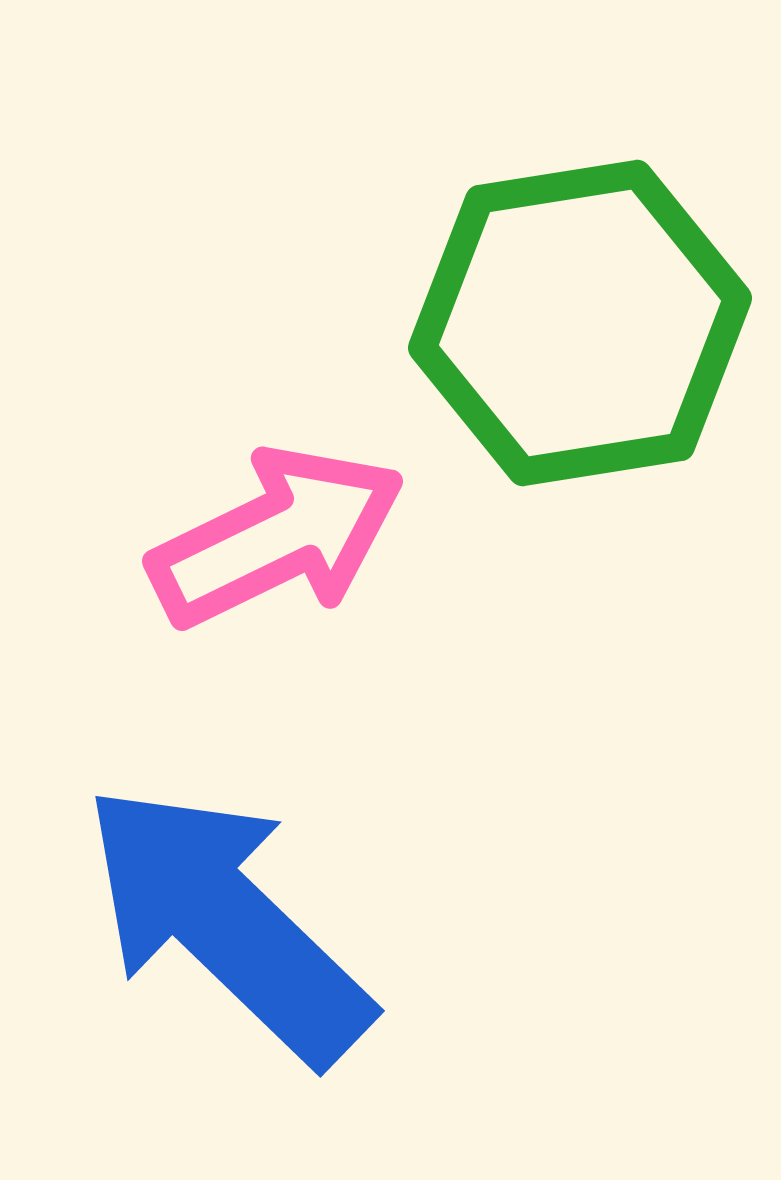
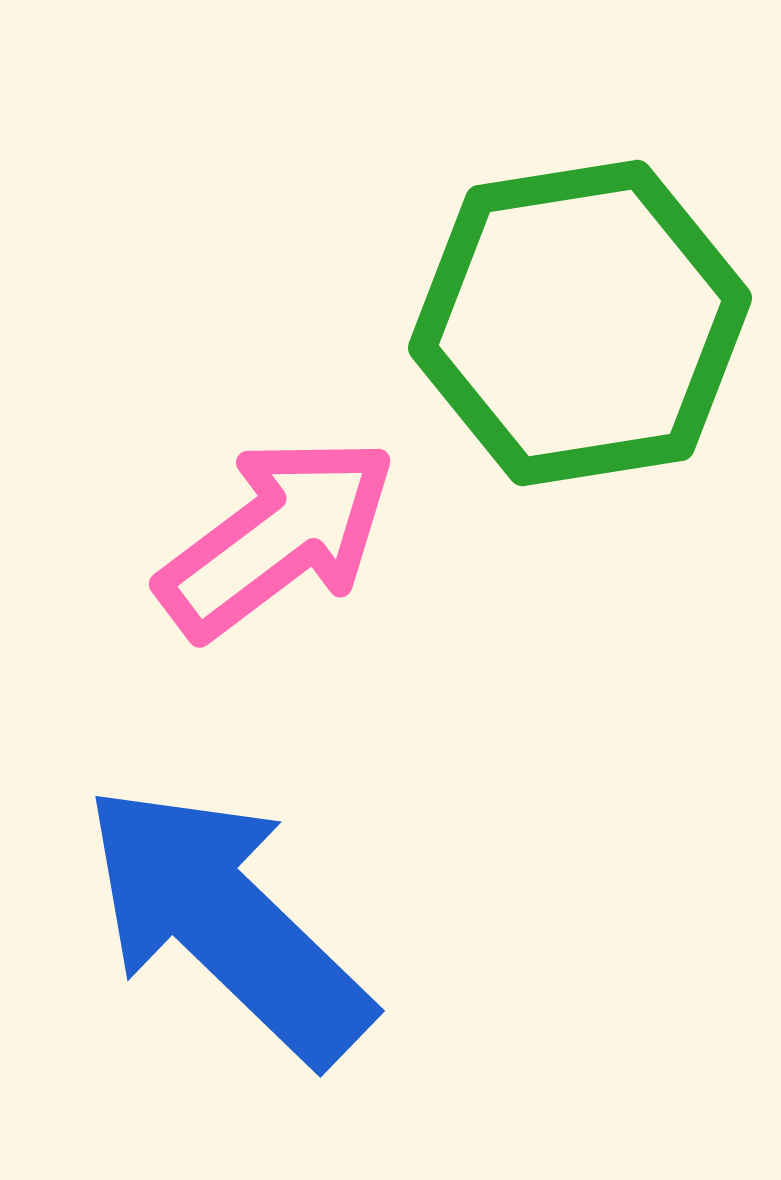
pink arrow: rotated 11 degrees counterclockwise
